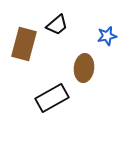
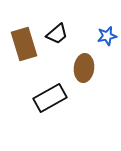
black trapezoid: moved 9 px down
brown rectangle: rotated 32 degrees counterclockwise
black rectangle: moved 2 px left
